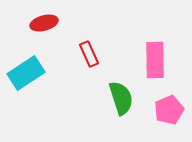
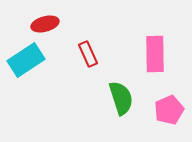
red ellipse: moved 1 px right, 1 px down
red rectangle: moved 1 px left
pink rectangle: moved 6 px up
cyan rectangle: moved 13 px up
